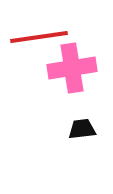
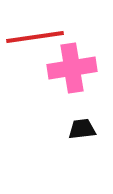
red line: moved 4 px left
